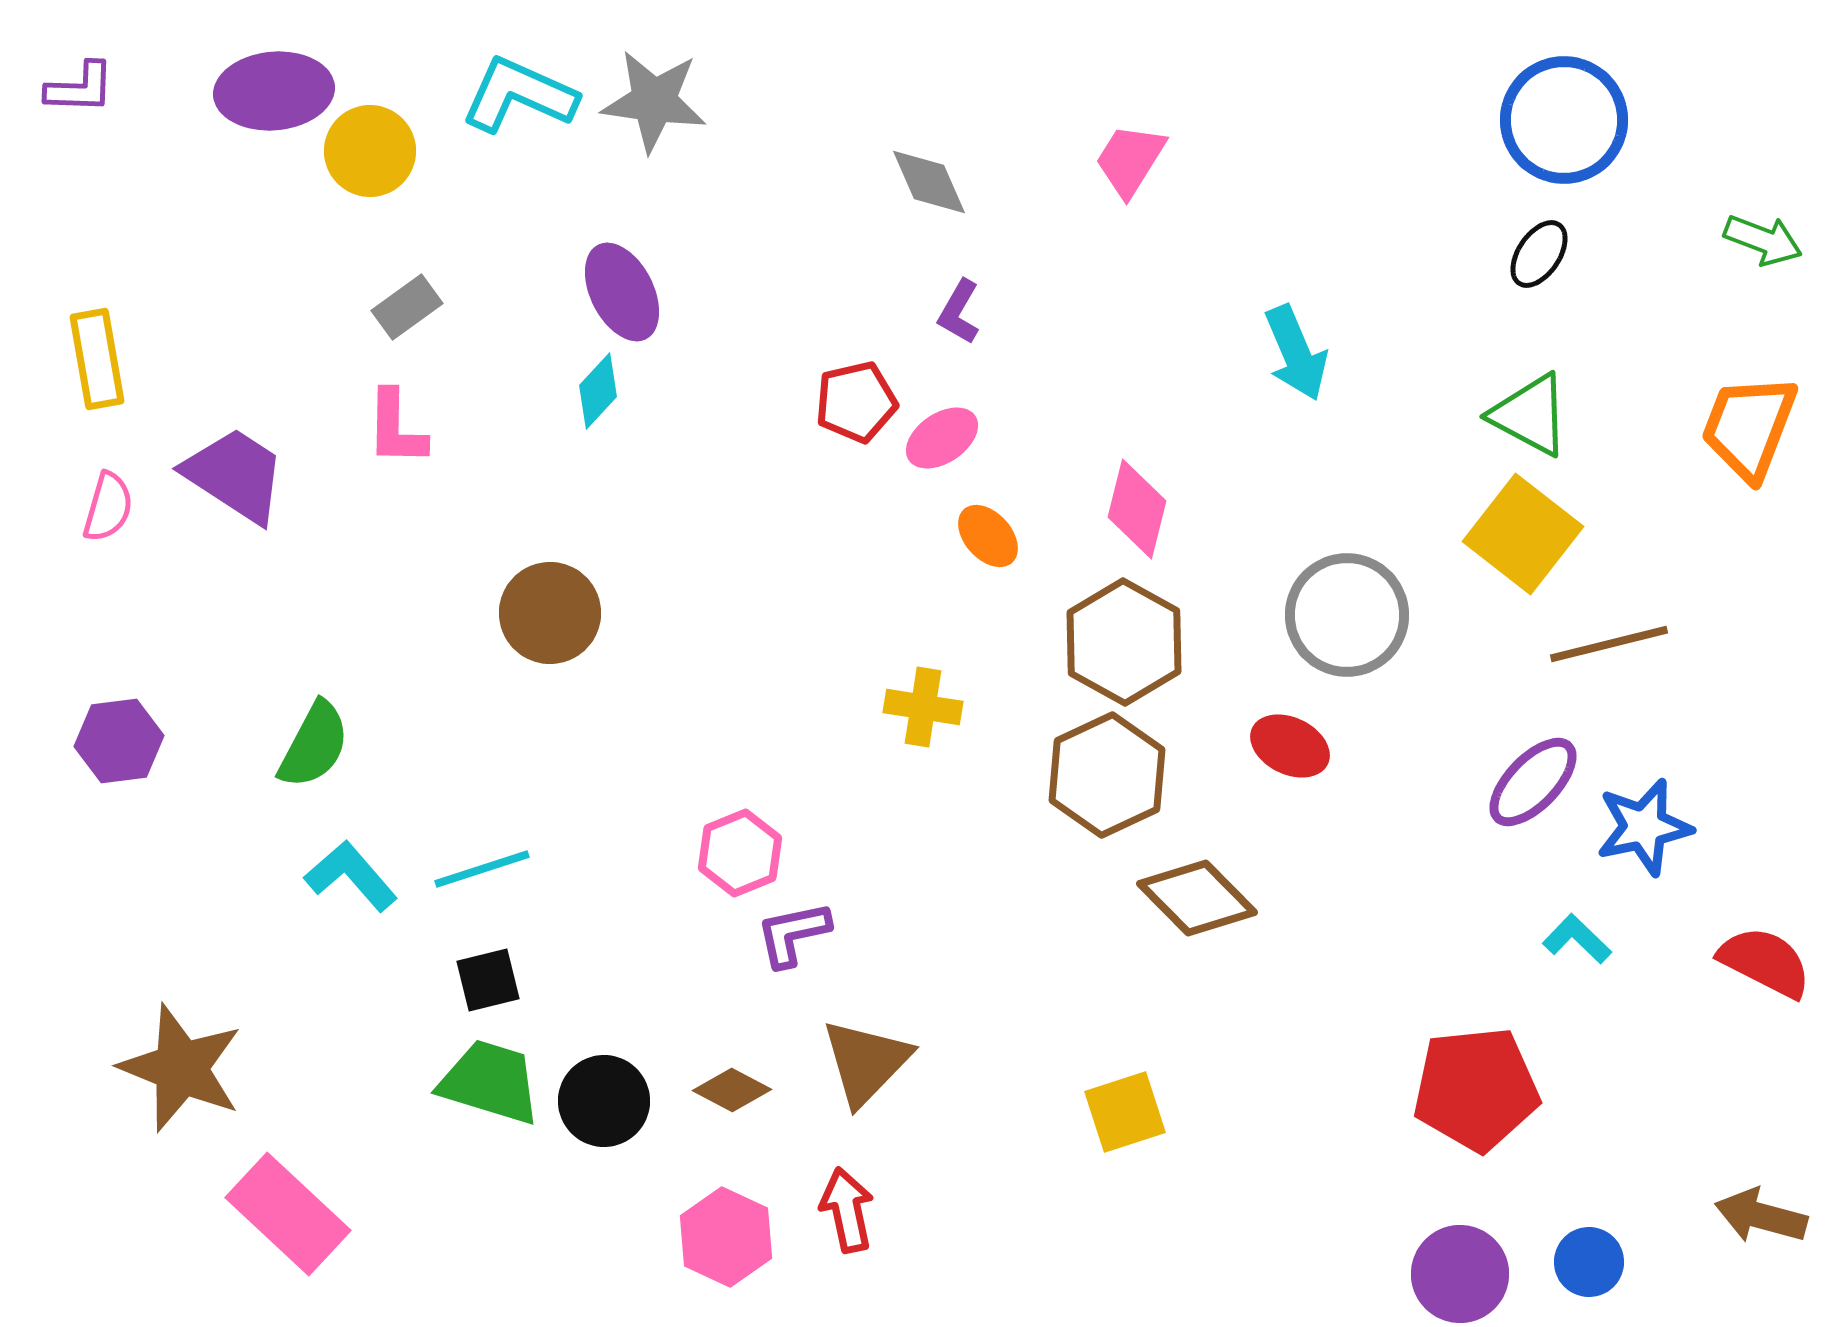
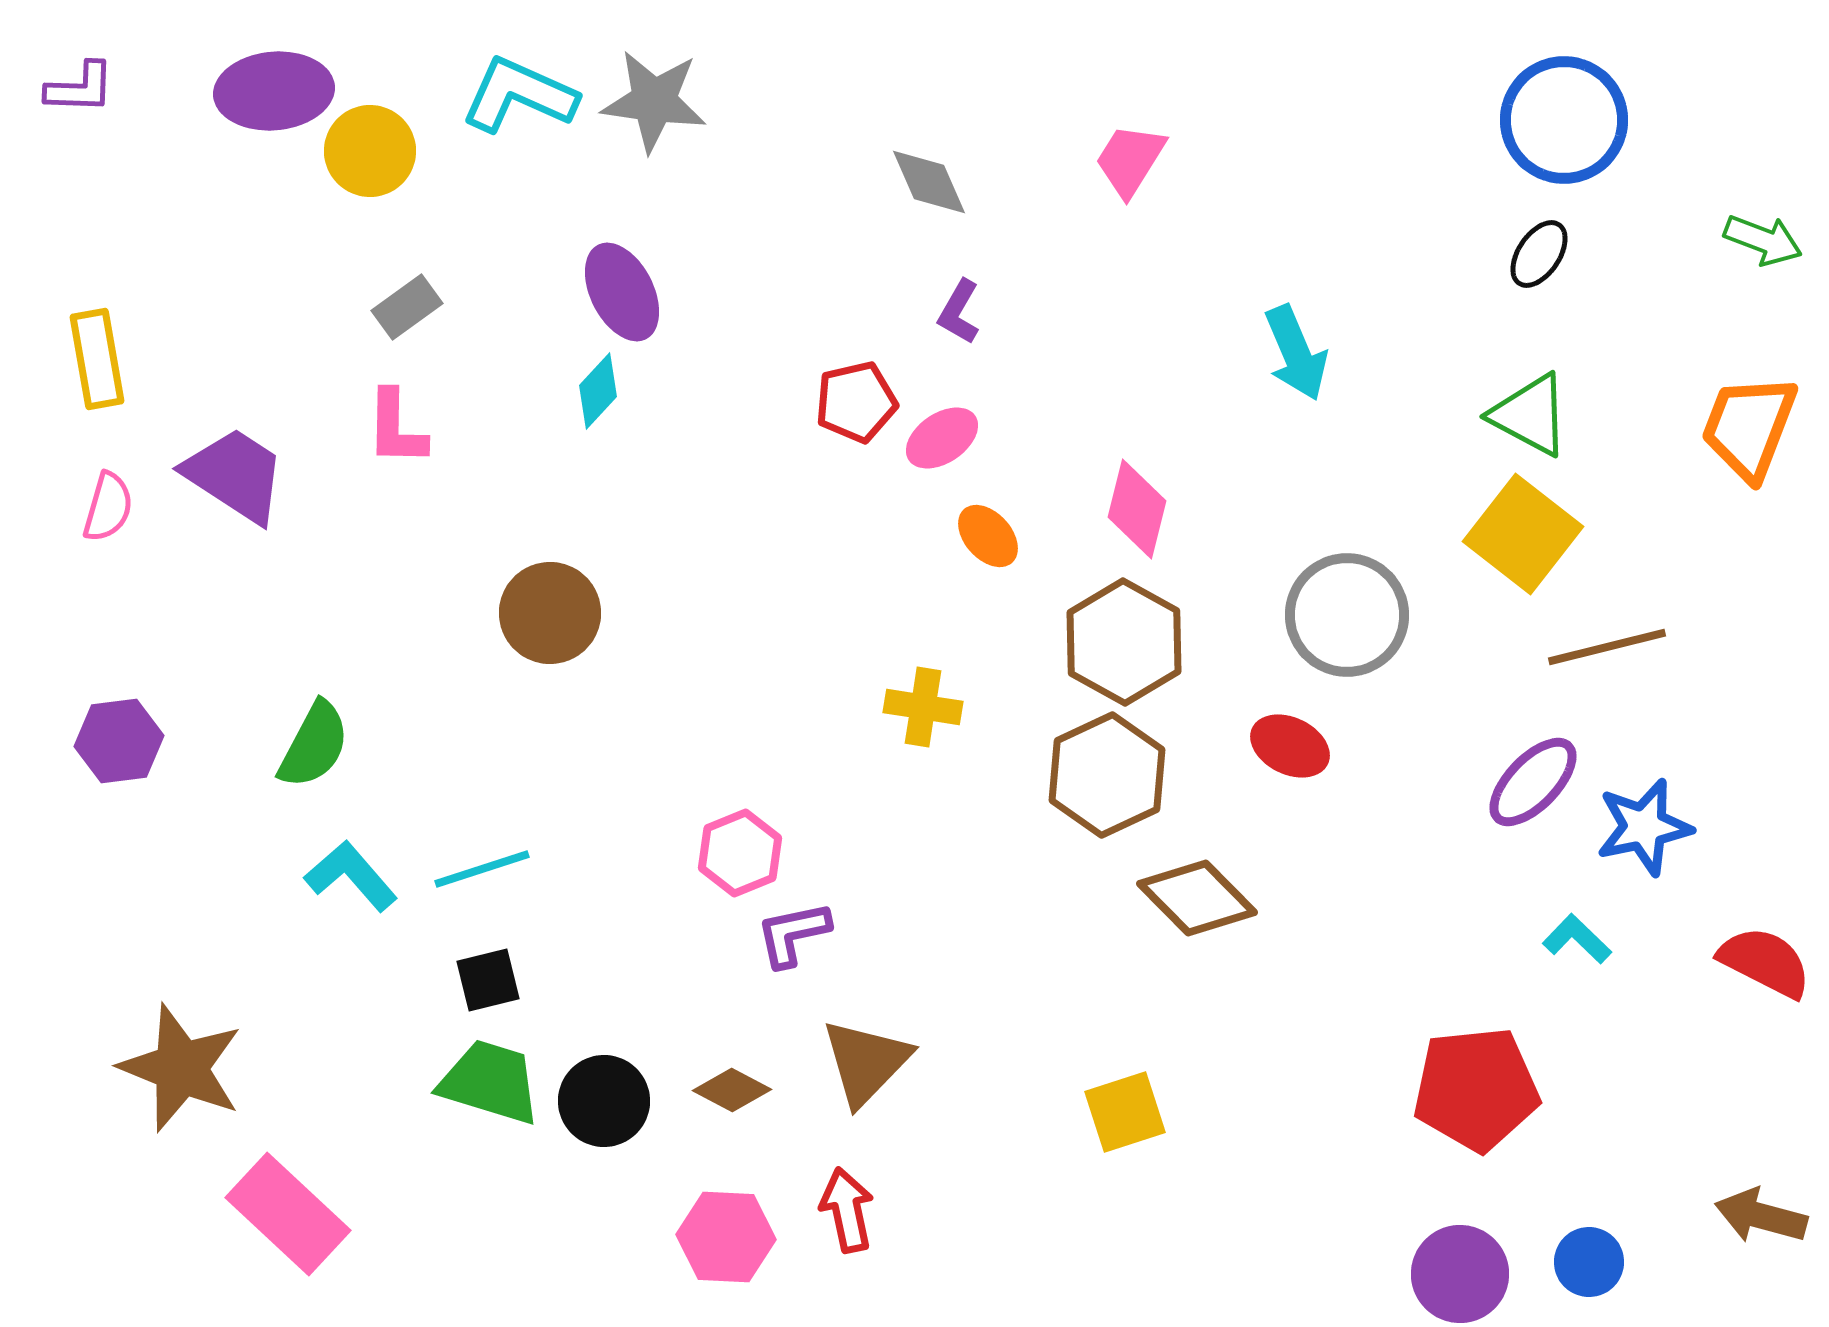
brown line at (1609, 644): moved 2 px left, 3 px down
pink hexagon at (726, 1237): rotated 22 degrees counterclockwise
